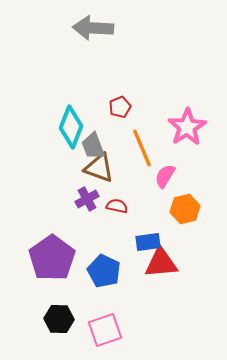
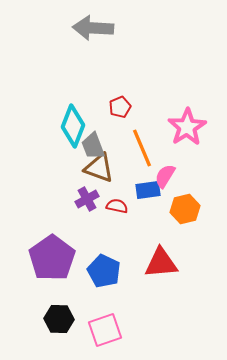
cyan diamond: moved 2 px right, 1 px up
blue rectangle: moved 52 px up
